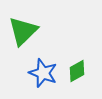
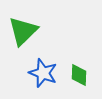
green diamond: moved 2 px right, 4 px down; rotated 60 degrees counterclockwise
